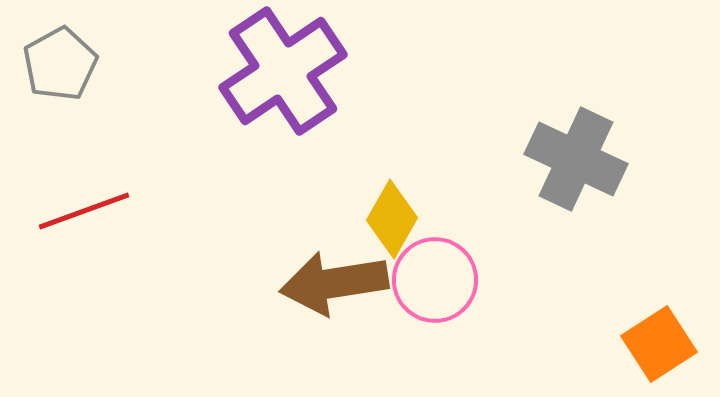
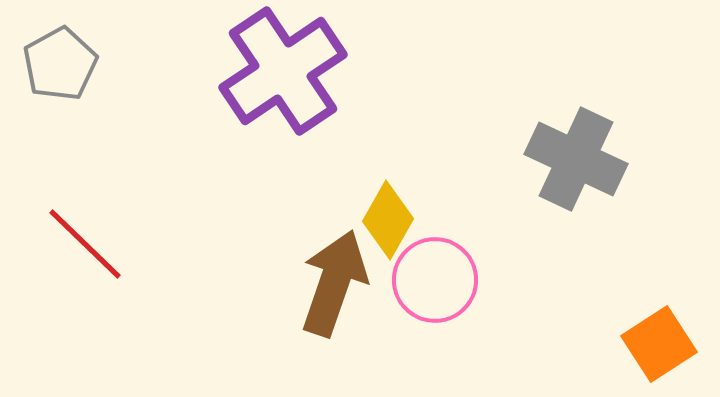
red line: moved 1 px right, 33 px down; rotated 64 degrees clockwise
yellow diamond: moved 4 px left, 1 px down
brown arrow: rotated 118 degrees clockwise
